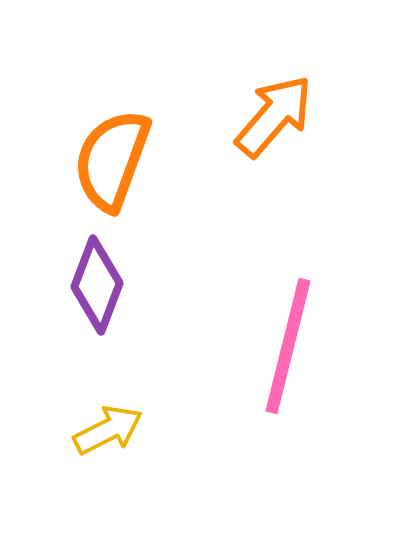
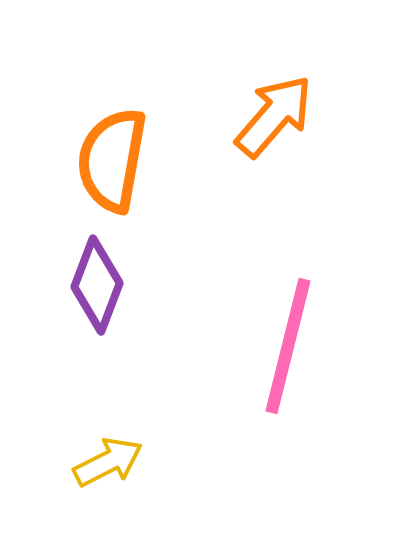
orange semicircle: rotated 10 degrees counterclockwise
yellow arrow: moved 32 px down
